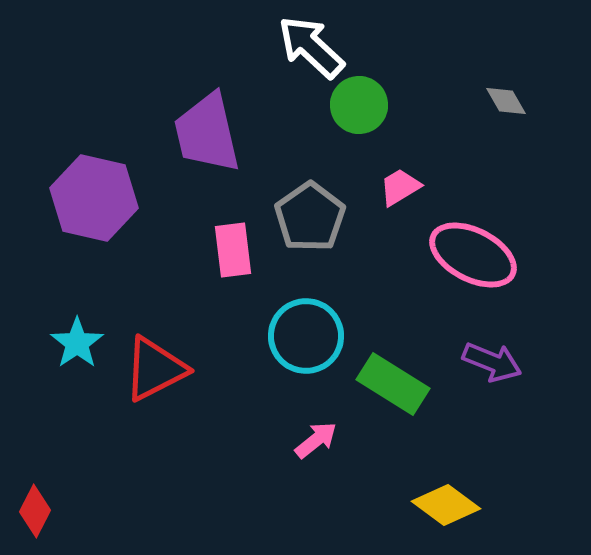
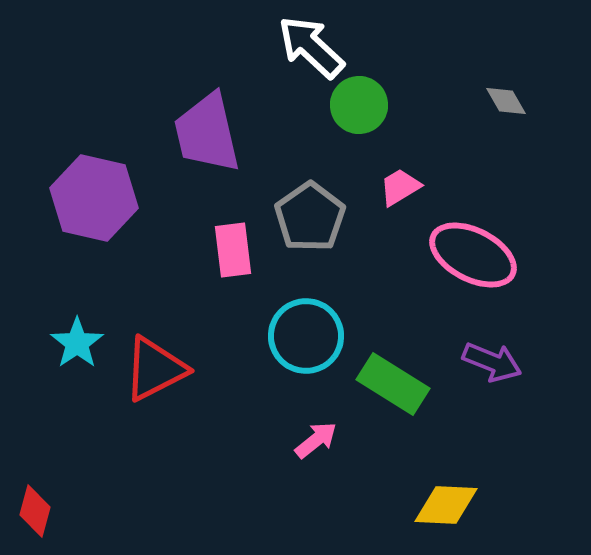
yellow diamond: rotated 34 degrees counterclockwise
red diamond: rotated 12 degrees counterclockwise
